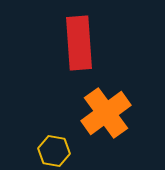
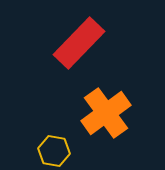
red rectangle: rotated 48 degrees clockwise
